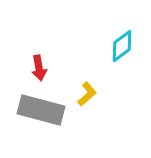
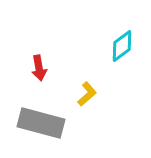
gray rectangle: moved 13 px down
